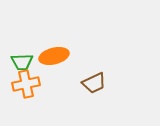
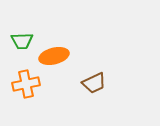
green trapezoid: moved 21 px up
